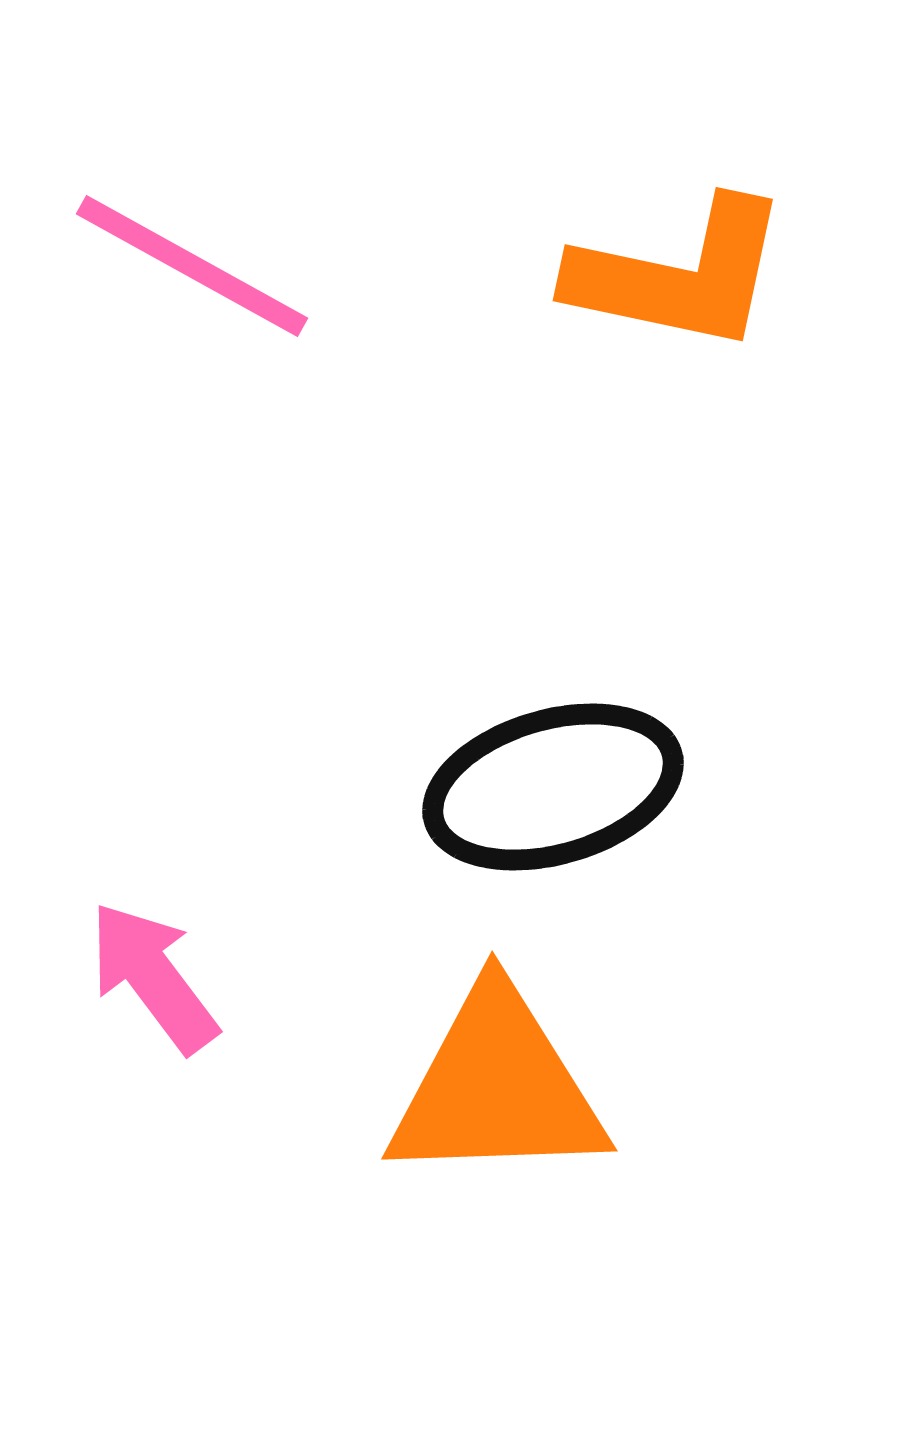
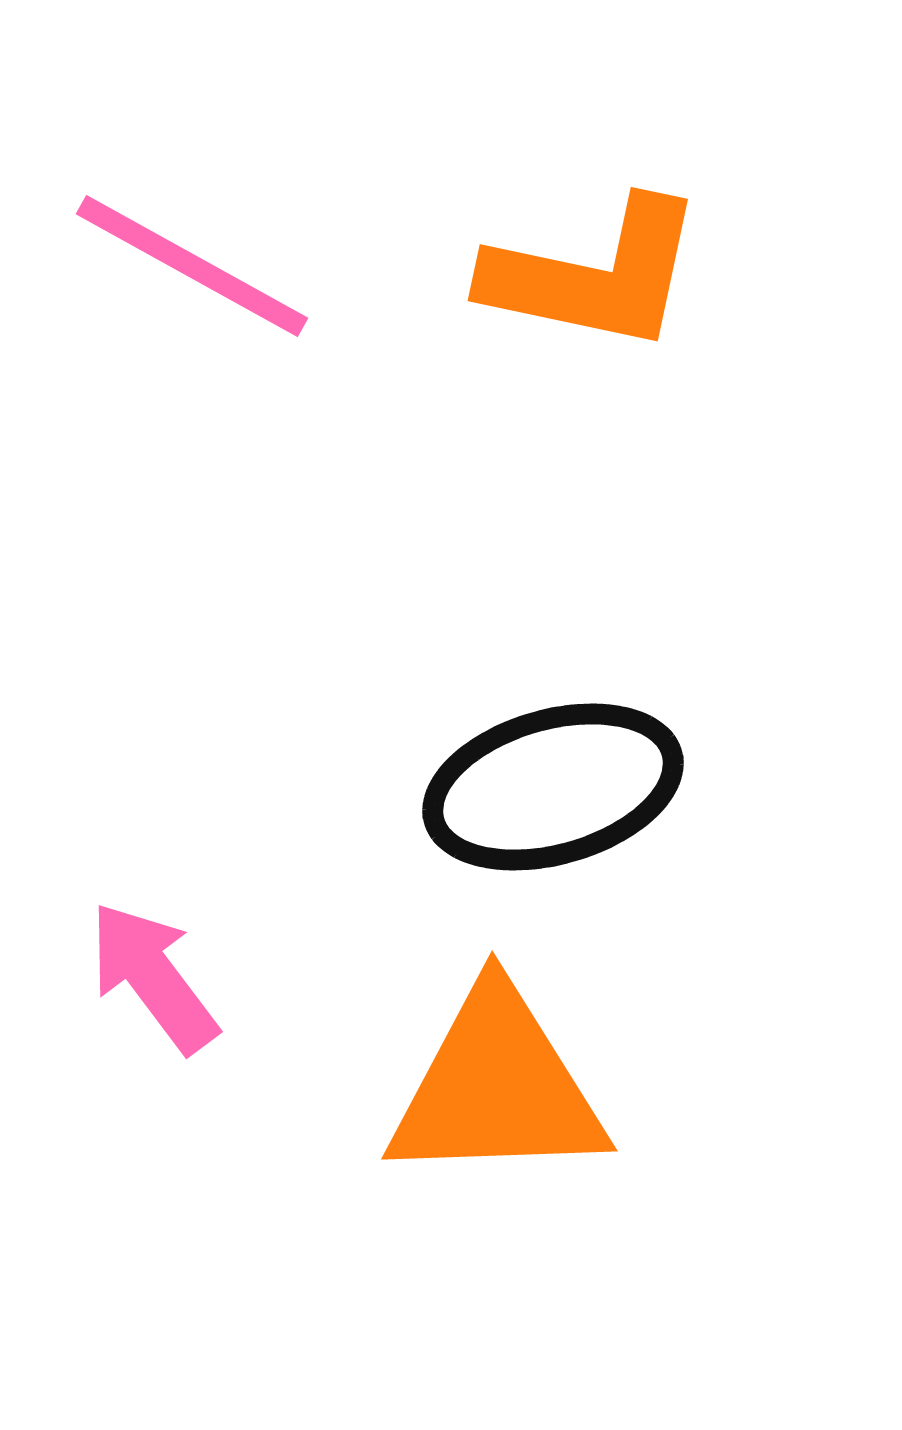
orange L-shape: moved 85 px left
